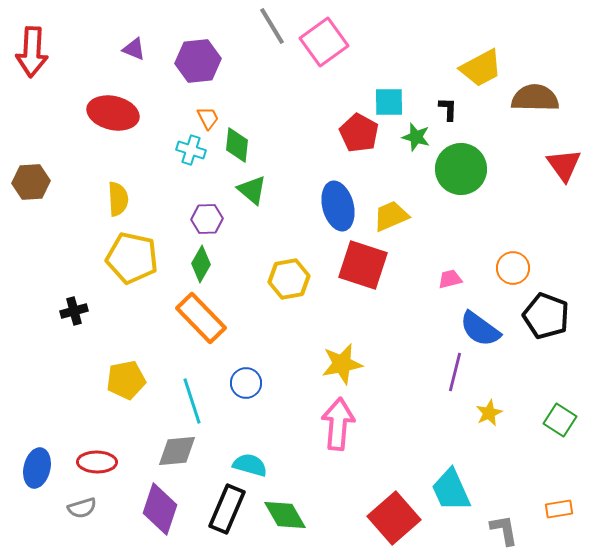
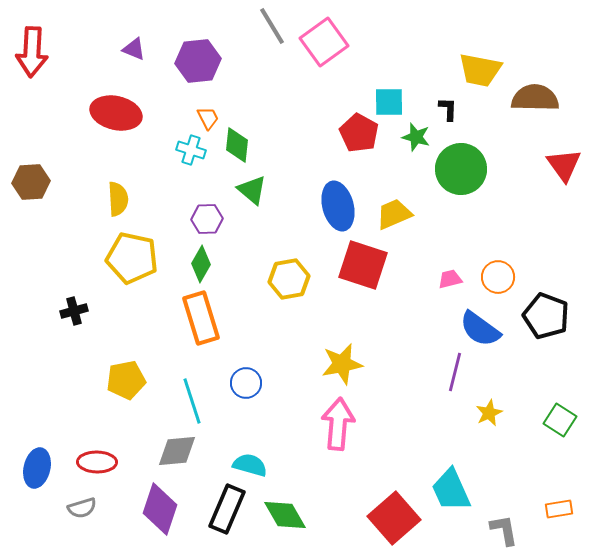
yellow trapezoid at (481, 68): moved 1 px left, 2 px down; rotated 39 degrees clockwise
red ellipse at (113, 113): moved 3 px right
yellow trapezoid at (391, 216): moved 3 px right, 2 px up
orange circle at (513, 268): moved 15 px left, 9 px down
orange rectangle at (201, 318): rotated 27 degrees clockwise
